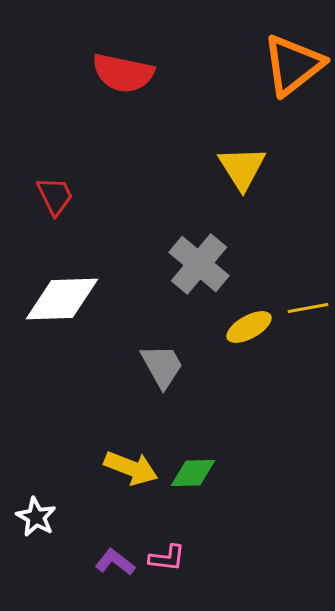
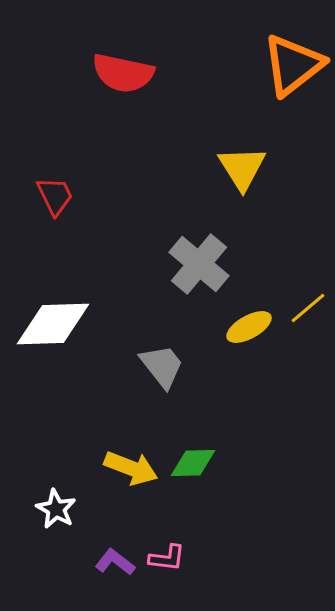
white diamond: moved 9 px left, 25 px down
yellow line: rotated 30 degrees counterclockwise
gray trapezoid: rotated 9 degrees counterclockwise
green diamond: moved 10 px up
white star: moved 20 px right, 8 px up
